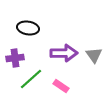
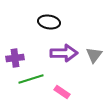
black ellipse: moved 21 px right, 6 px up
gray triangle: rotated 12 degrees clockwise
green line: rotated 25 degrees clockwise
pink rectangle: moved 1 px right, 6 px down
